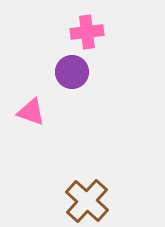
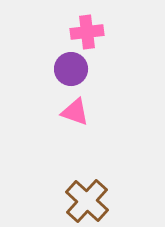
purple circle: moved 1 px left, 3 px up
pink triangle: moved 44 px right
